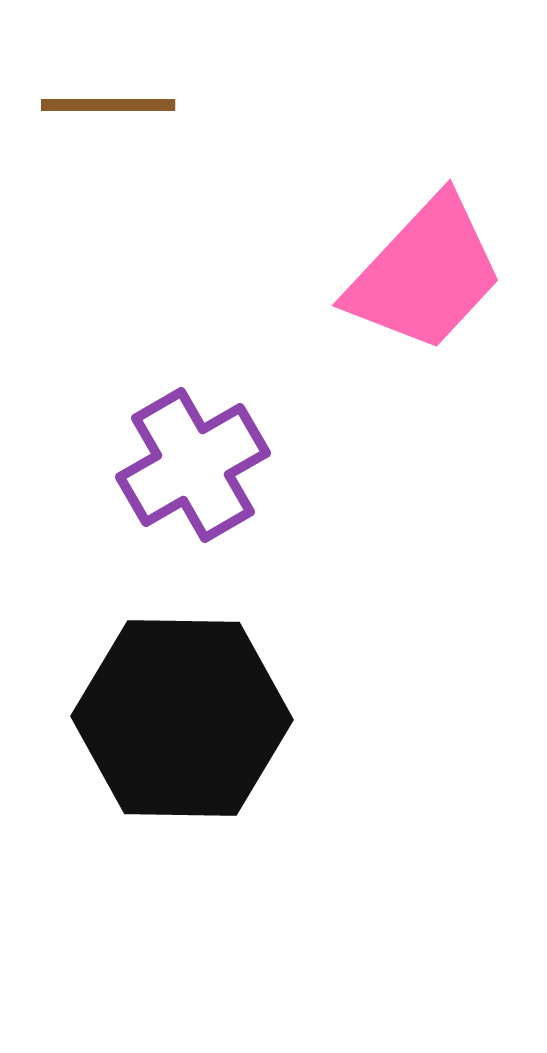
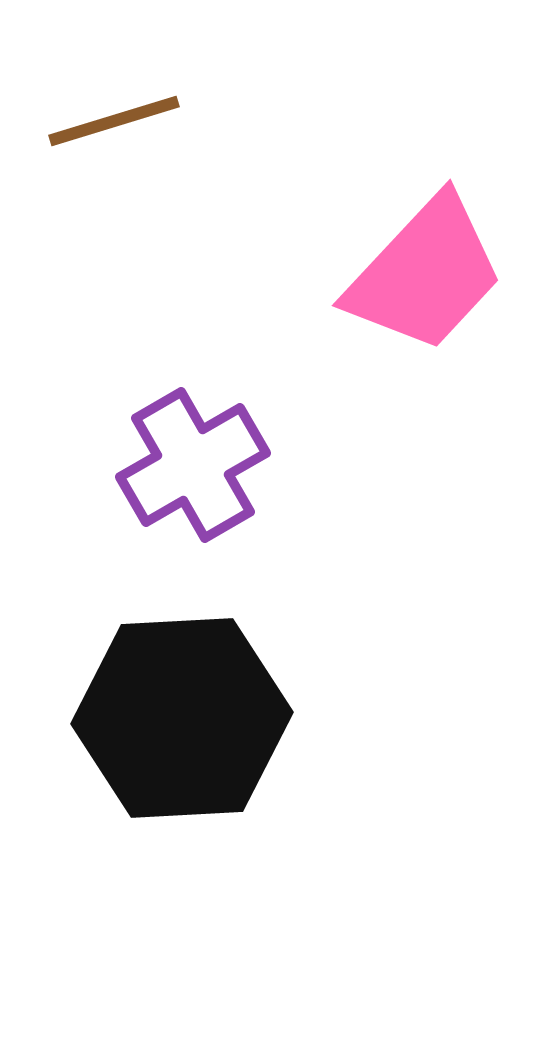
brown line: moved 6 px right, 16 px down; rotated 17 degrees counterclockwise
black hexagon: rotated 4 degrees counterclockwise
